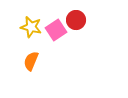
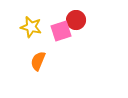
pink square: moved 5 px right, 1 px down; rotated 15 degrees clockwise
orange semicircle: moved 7 px right
